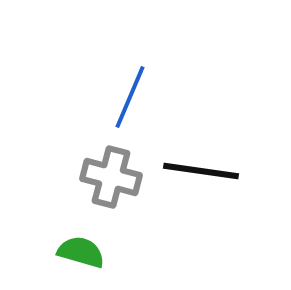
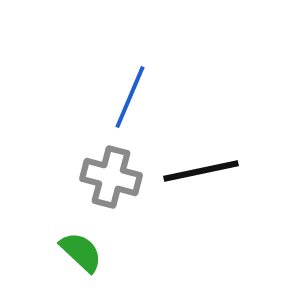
black line: rotated 20 degrees counterclockwise
green semicircle: rotated 27 degrees clockwise
